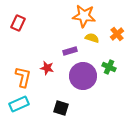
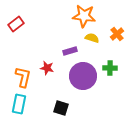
red rectangle: moved 2 px left, 1 px down; rotated 28 degrees clockwise
green cross: moved 1 px right, 1 px down; rotated 24 degrees counterclockwise
cyan rectangle: rotated 54 degrees counterclockwise
